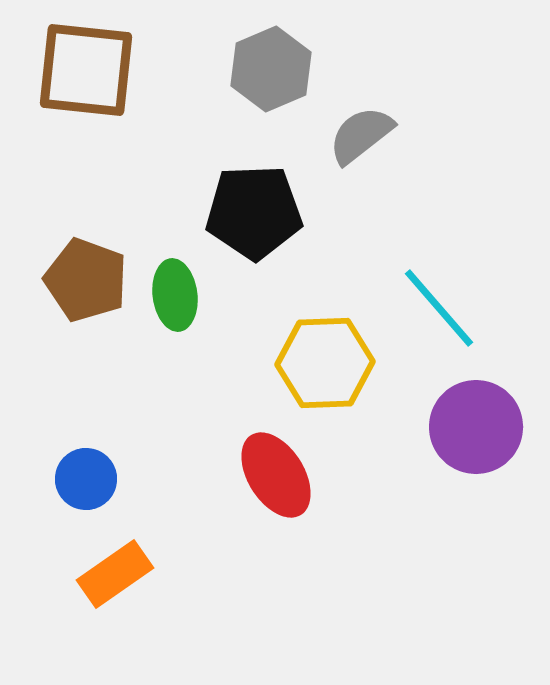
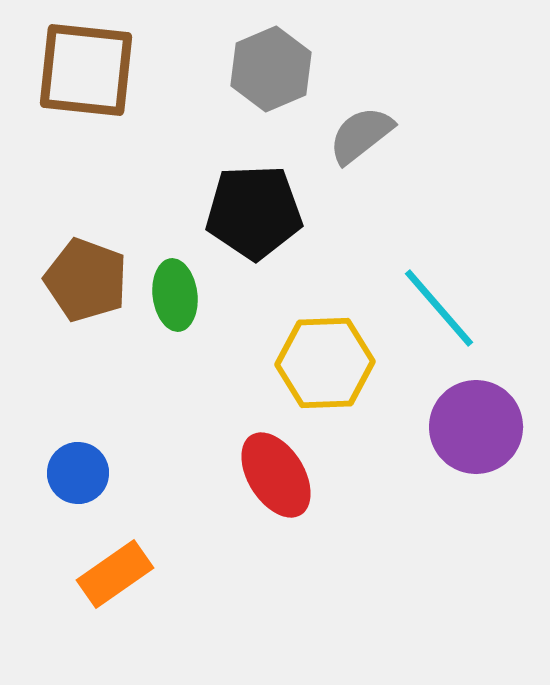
blue circle: moved 8 px left, 6 px up
